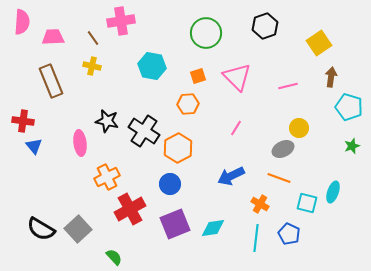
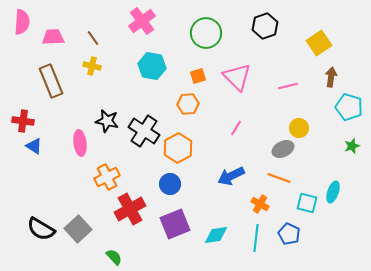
pink cross at (121, 21): moved 21 px right; rotated 28 degrees counterclockwise
blue triangle at (34, 146): rotated 18 degrees counterclockwise
cyan diamond at (213, 228): moved 3 px right, 7 px down
